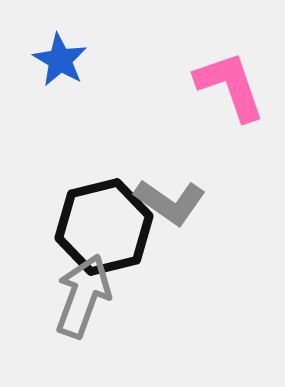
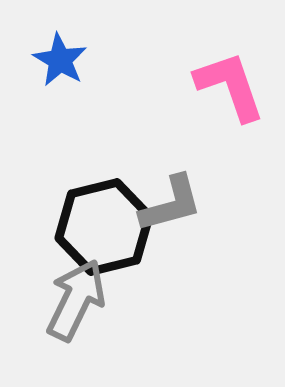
gray L-shape: moved 1 px right, 2 px down; rotated 50 degrees counterclockwise
gray arrow: moved 7 px left, 4 px down; rotated 6 degrees clockwise
